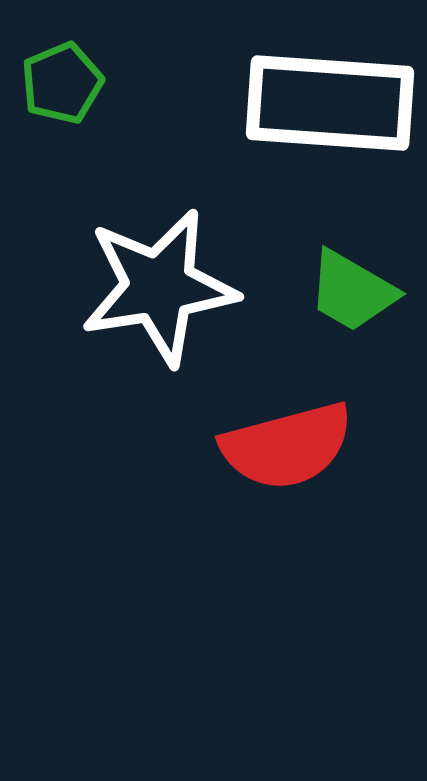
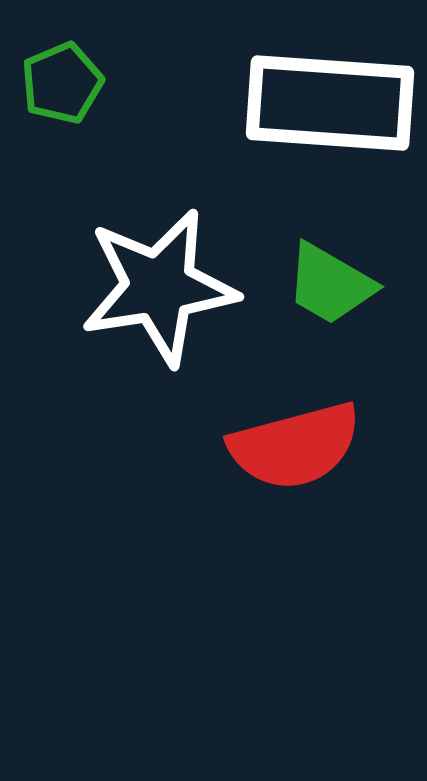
green trapezoid: moved 22 px left, 7 px up
red semicircle: moved 8 px right
